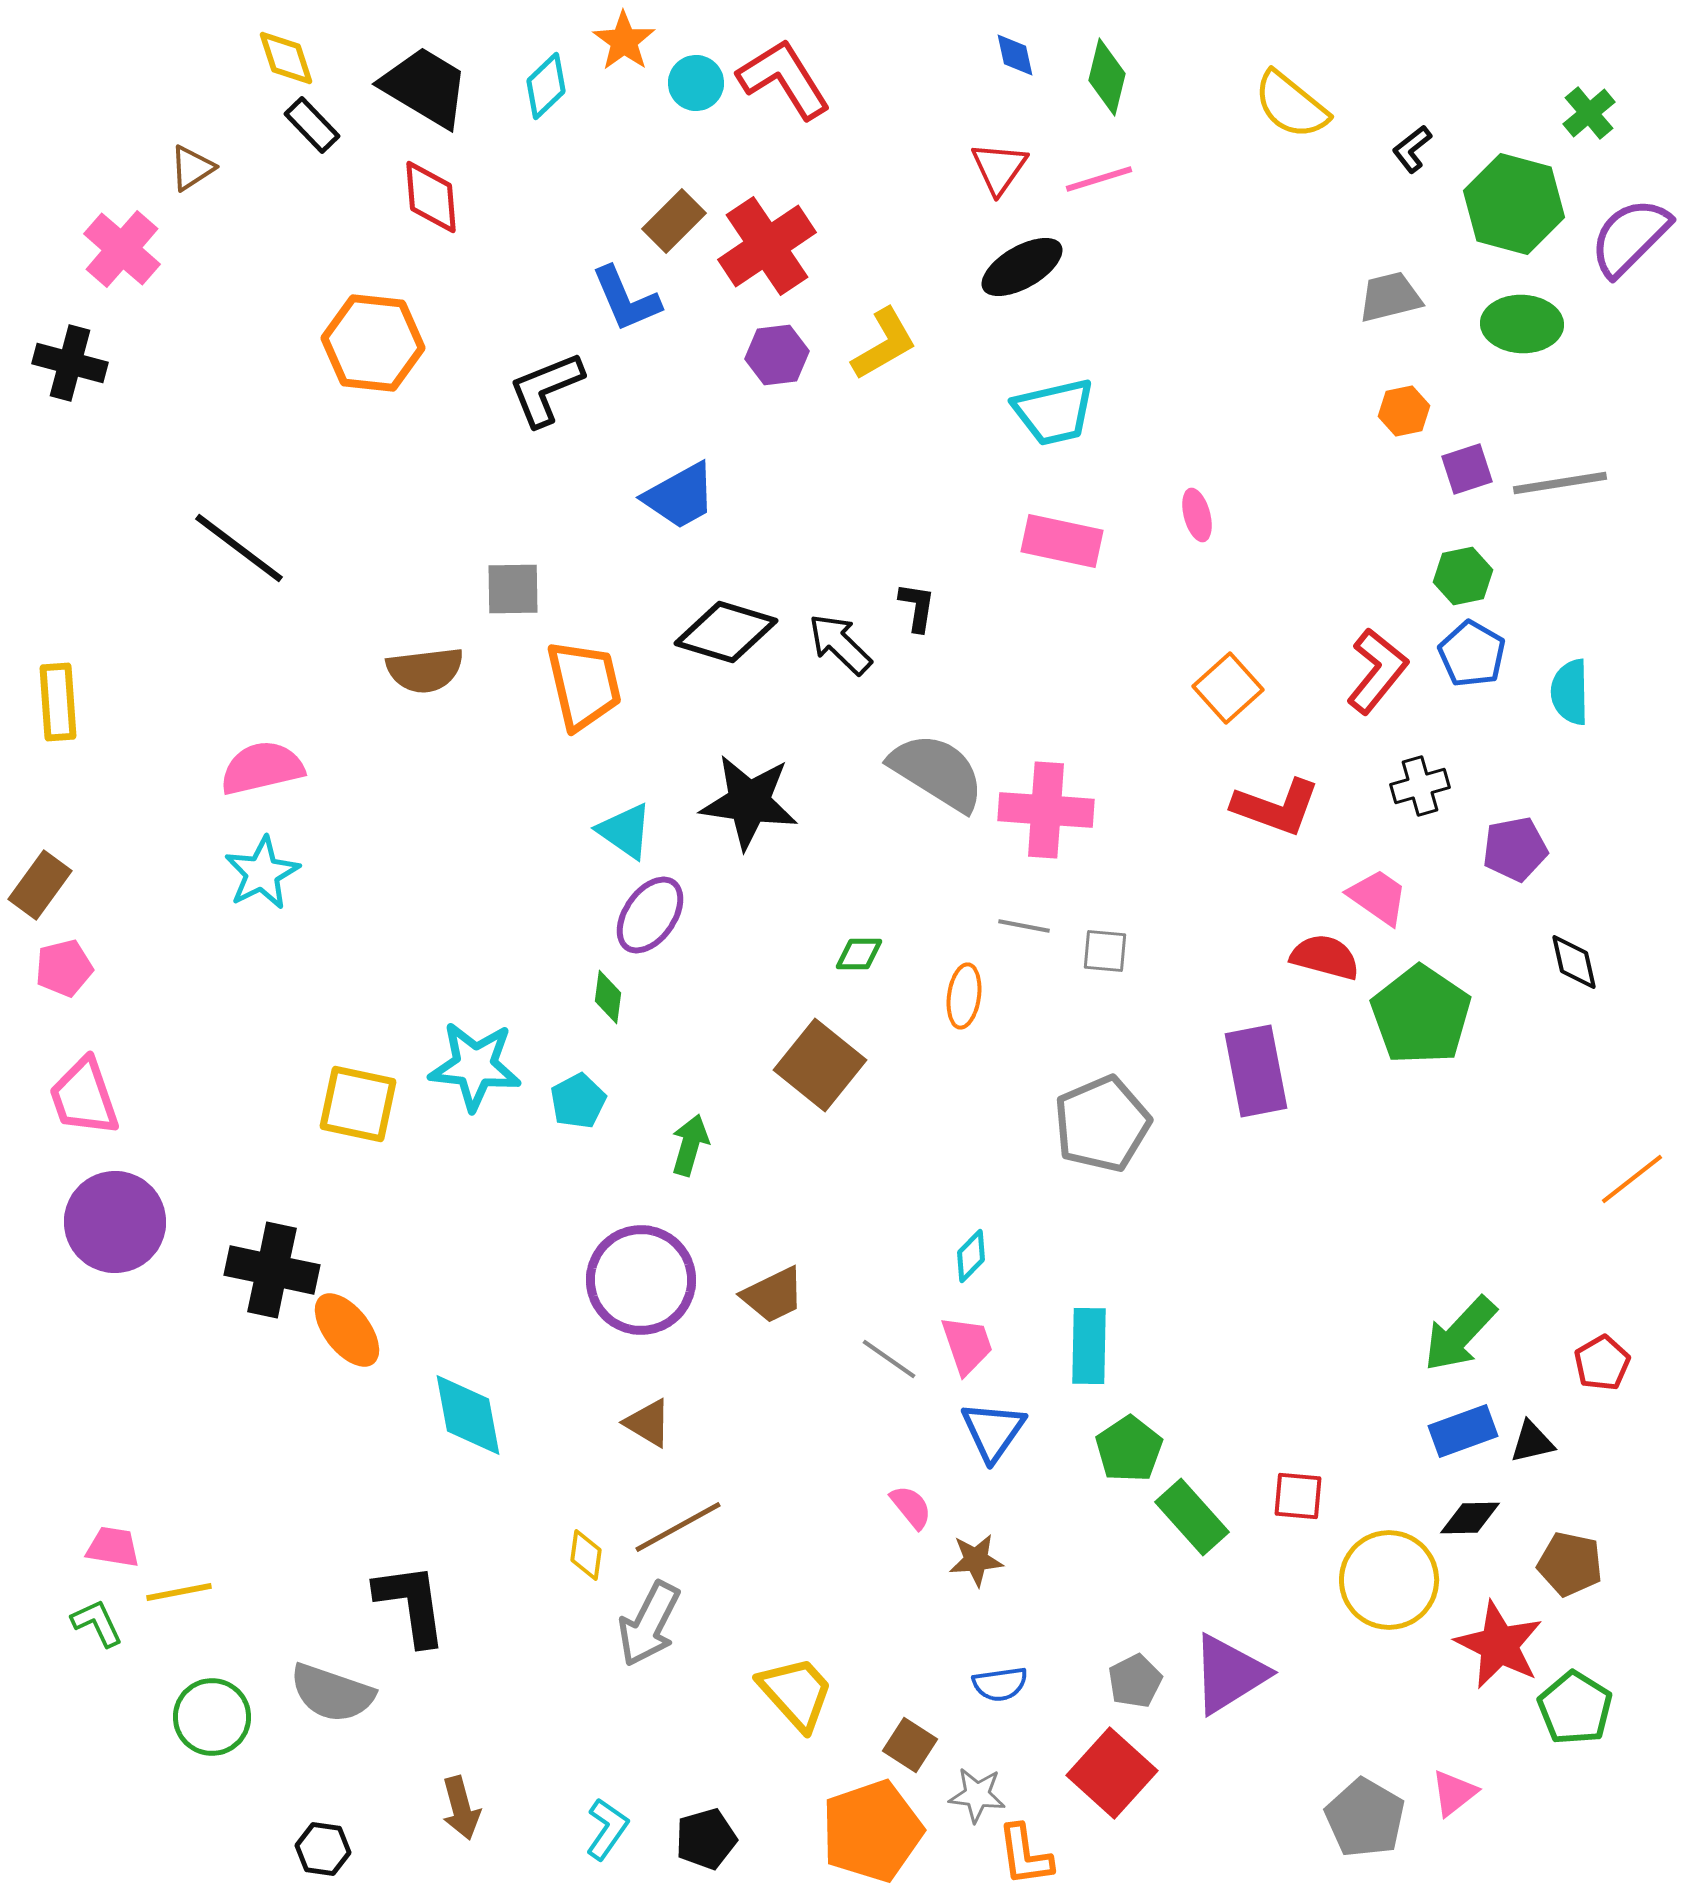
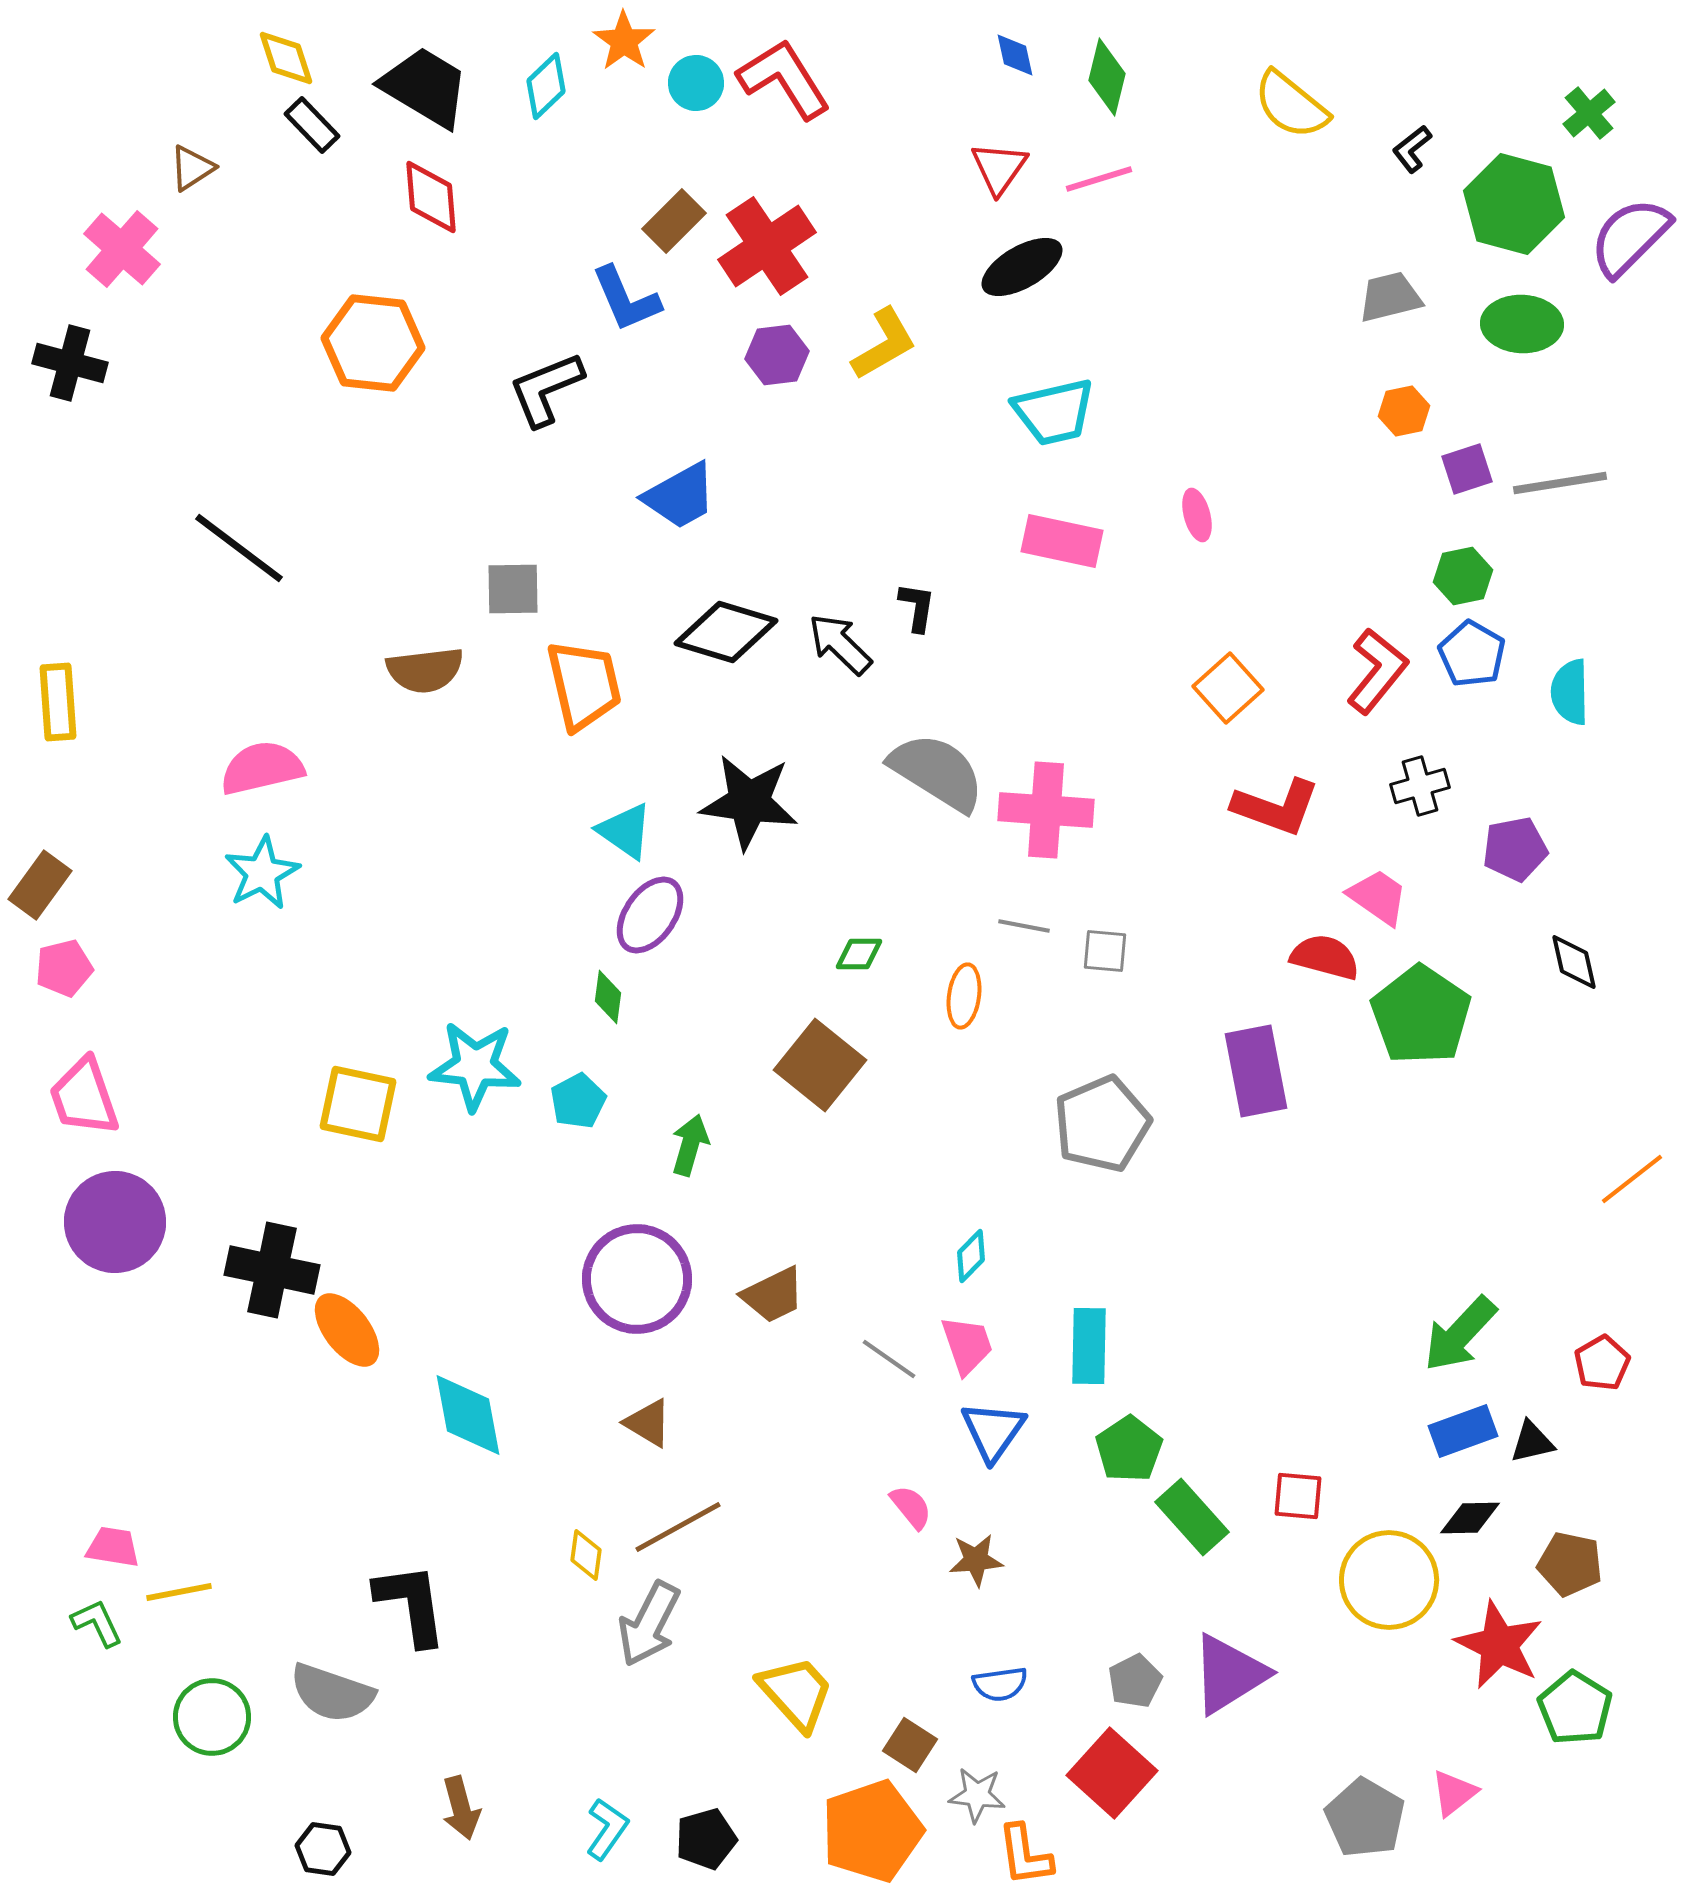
purple circle at (641, 1280): moved 4 px left, 1 px up
